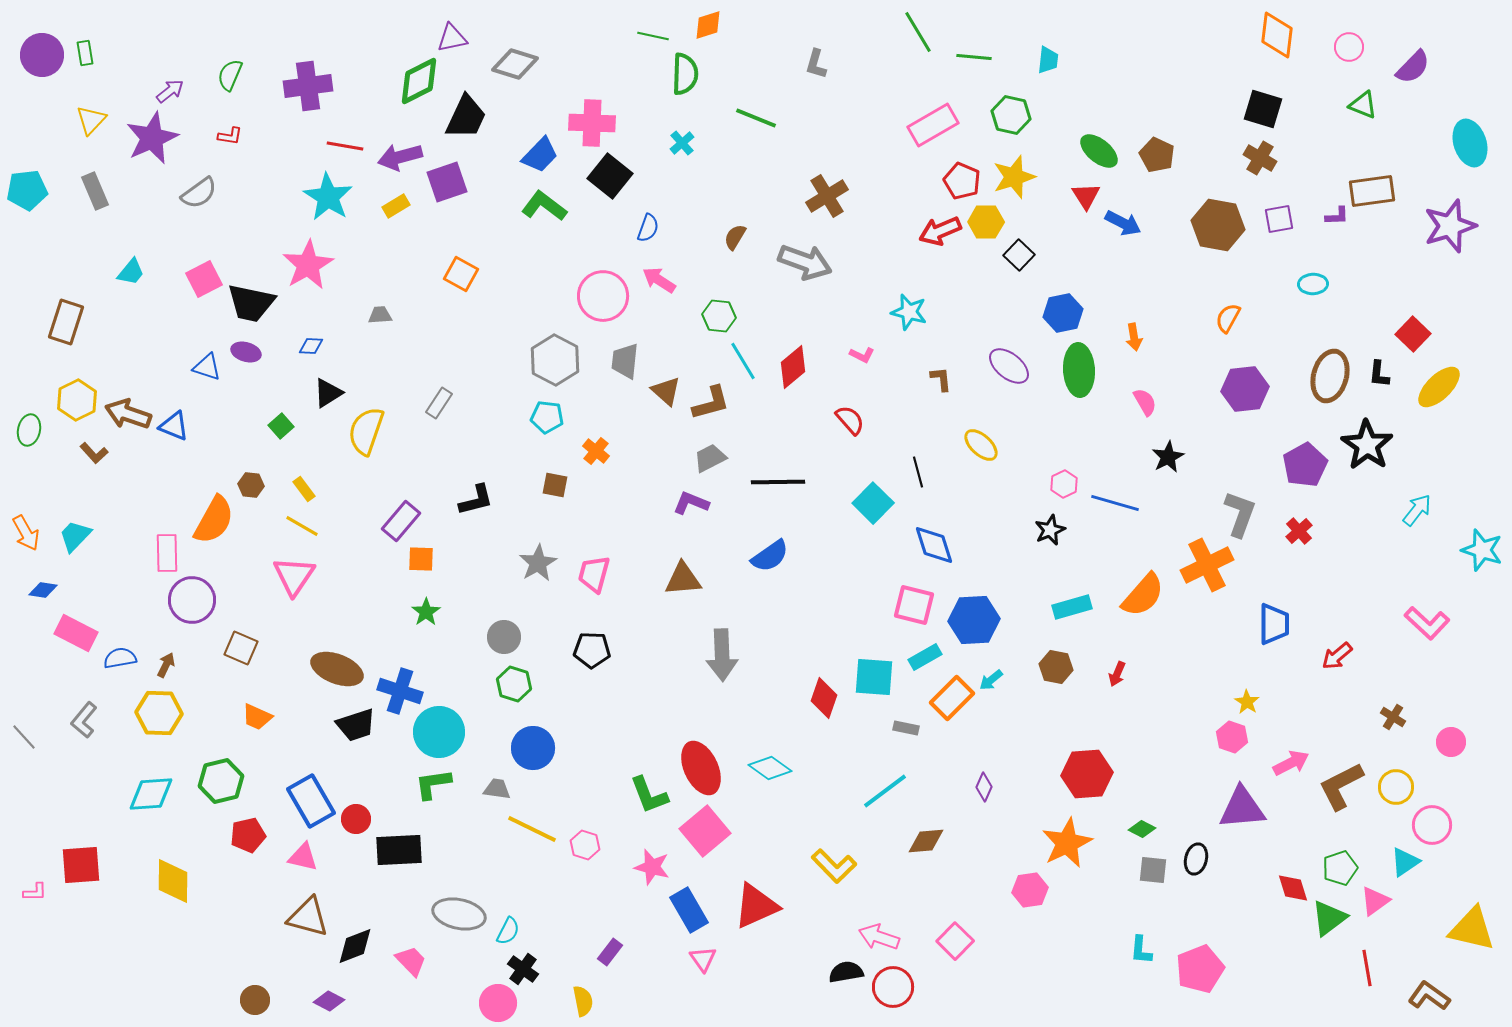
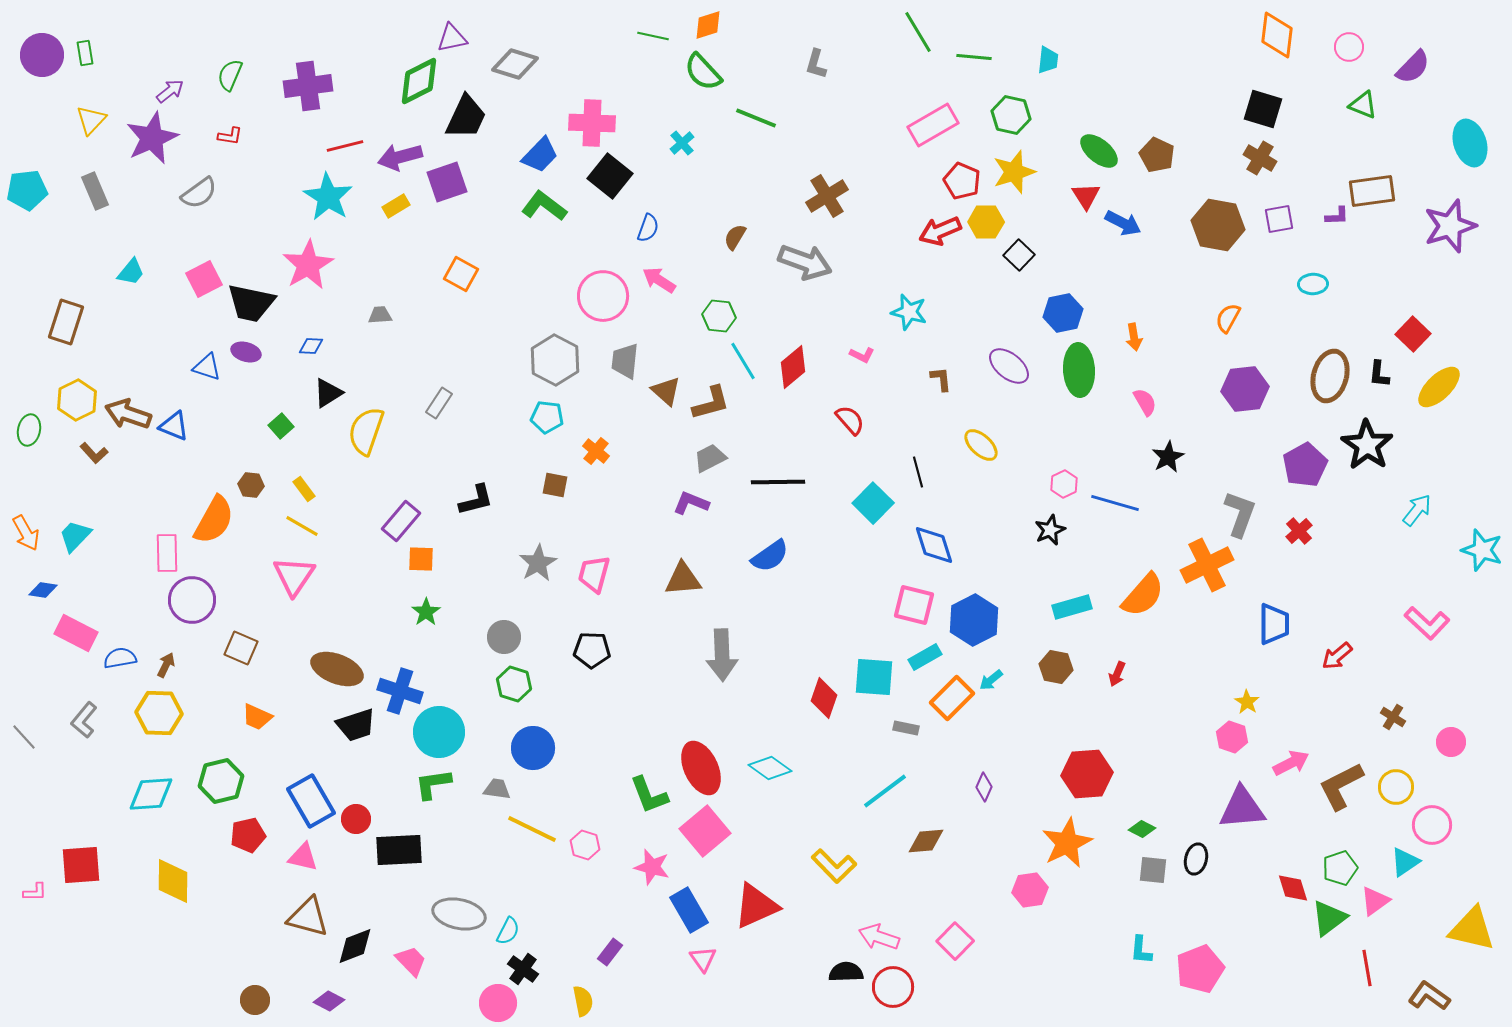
green semicircle at (685, 74): moved 18 px right, 2 px up; rotated 135 degrees clockwise
red line at (345, 146): rotated 24 degrees counterclockwise
yellow star at (1014, 177): moved 5 px up
blue hexagon at (974, 620): rotated 24 degrees counterclockwise
black semicircle at (846, 972): rotated 8 degrees clockwise
